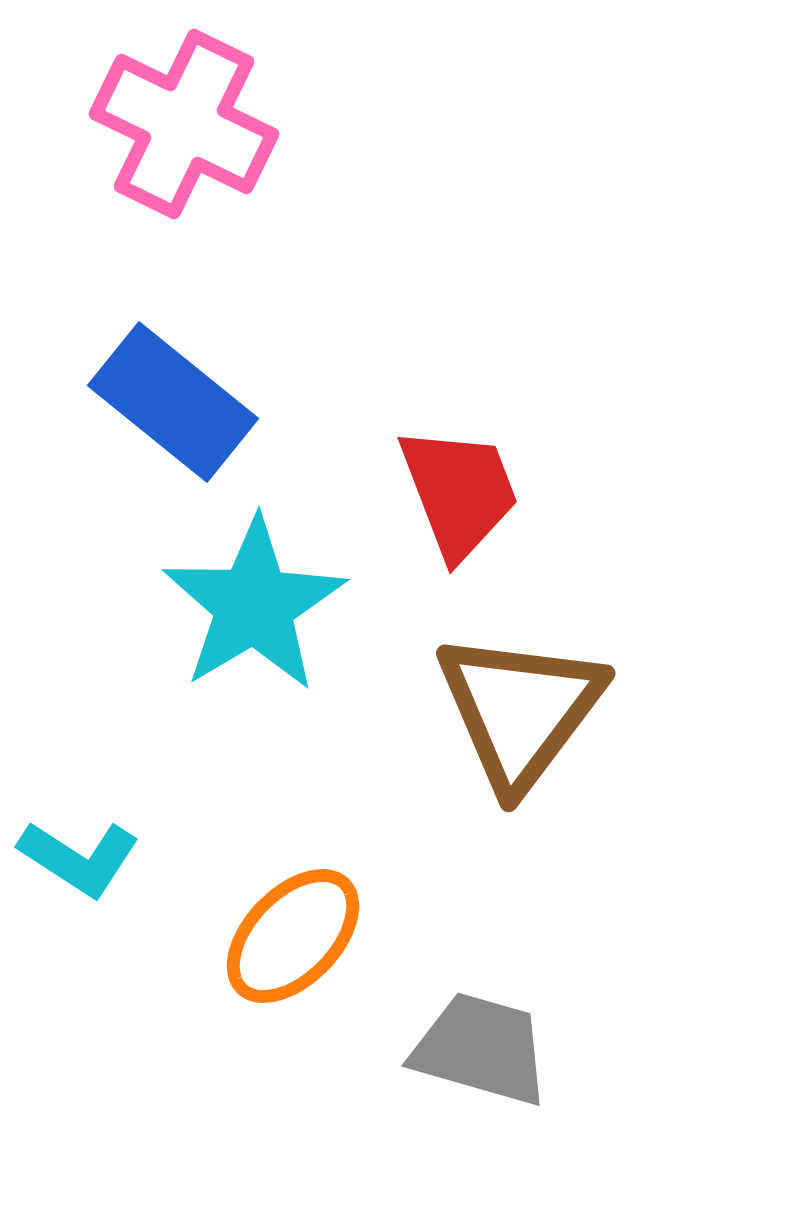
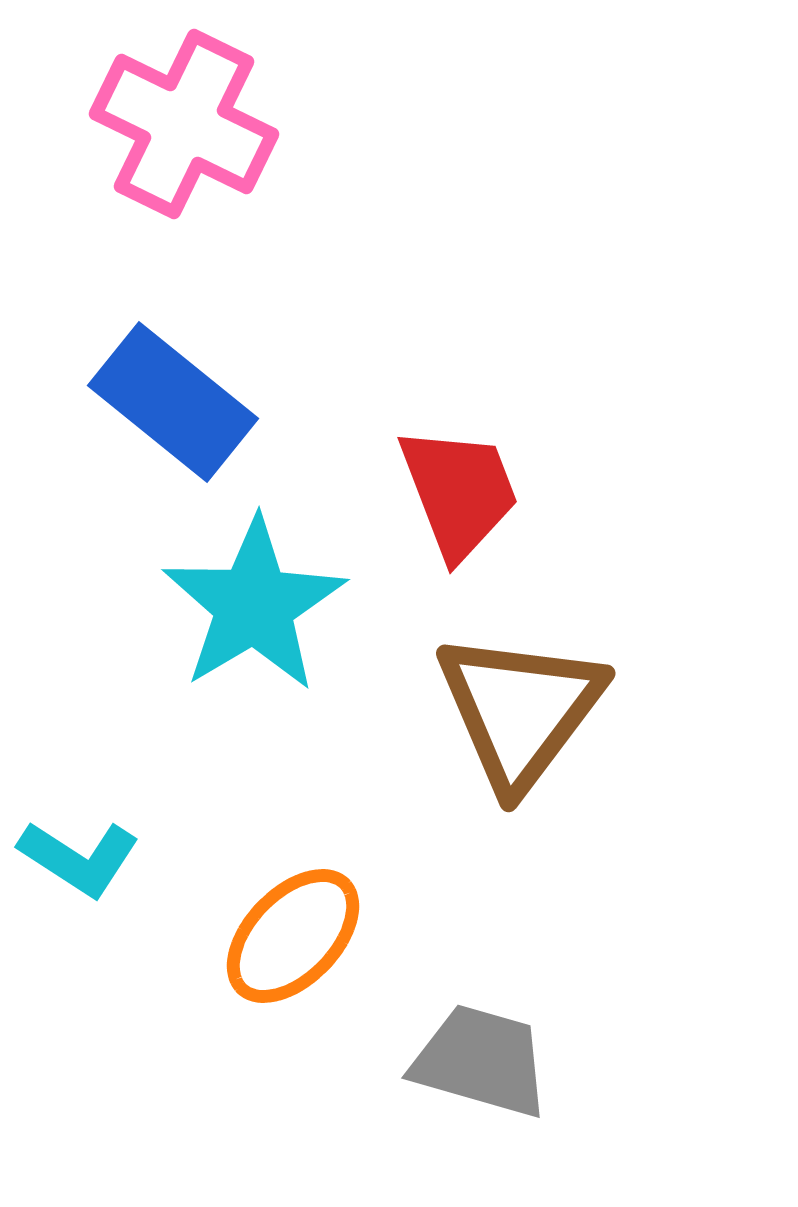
gray trapezoid: moved 12 px down
